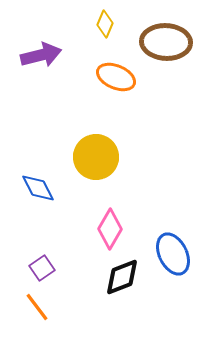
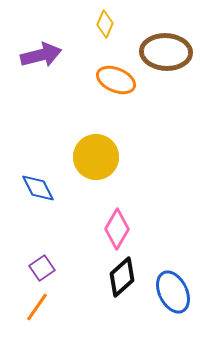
brown ellipse: moved 10 px down
orange ellipse: moved 3 px down
pink diamond: moved 7 px right
blue ellipse: moved 38 px down
black diamond: rotated 21 degrees counterclockwise
orange line: rotated 72 degrees clockwise
